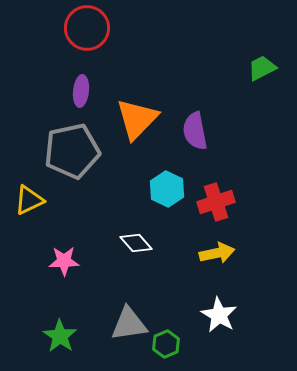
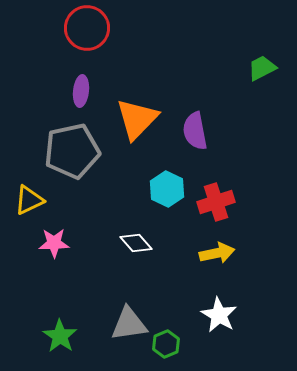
pink star: moved 10 px left, 18 px up
